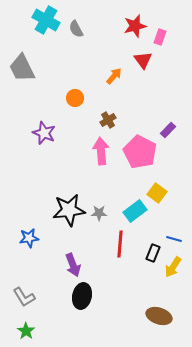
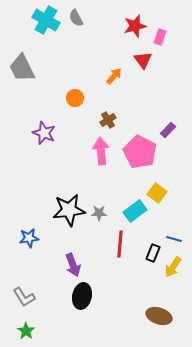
gray semicircle: moved 11 px up
